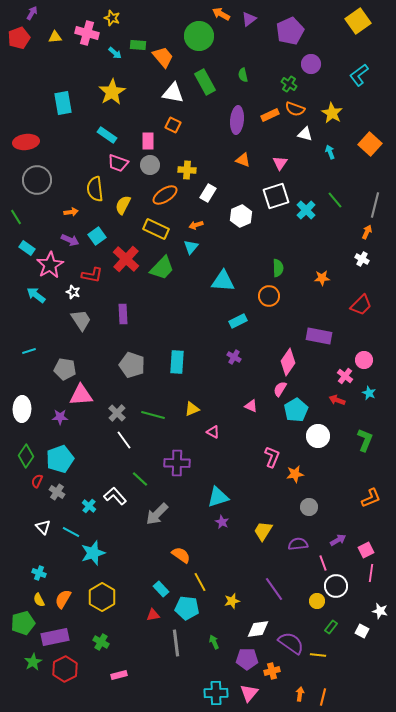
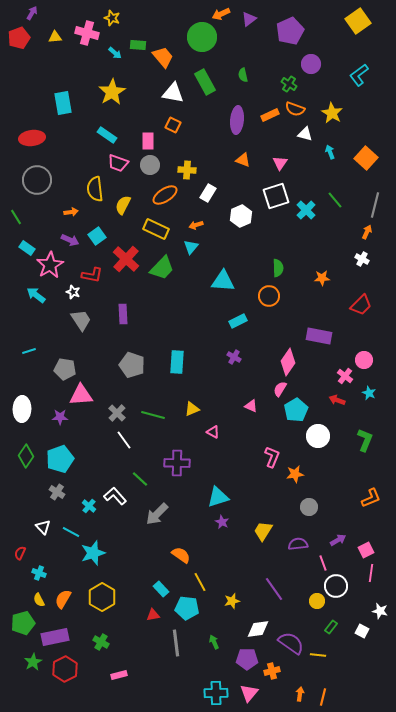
orange arrow at (221, 14): rotated 54 degrees counterclockwise
green circle at (199, 36): moved 3 px right, 1 px down
red ellipse at (26, 142): moved 6 px right, 4 px up
orange square at (370, 144): moved 4 px left, 14 px down
red semicircle at (37, 481): moved 17 px left, 72 px down
